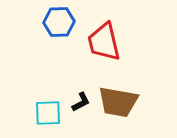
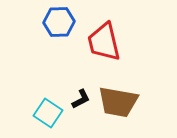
black L-shape: moved 3 px up
cyan square: rotated 36 degrees clockwise
